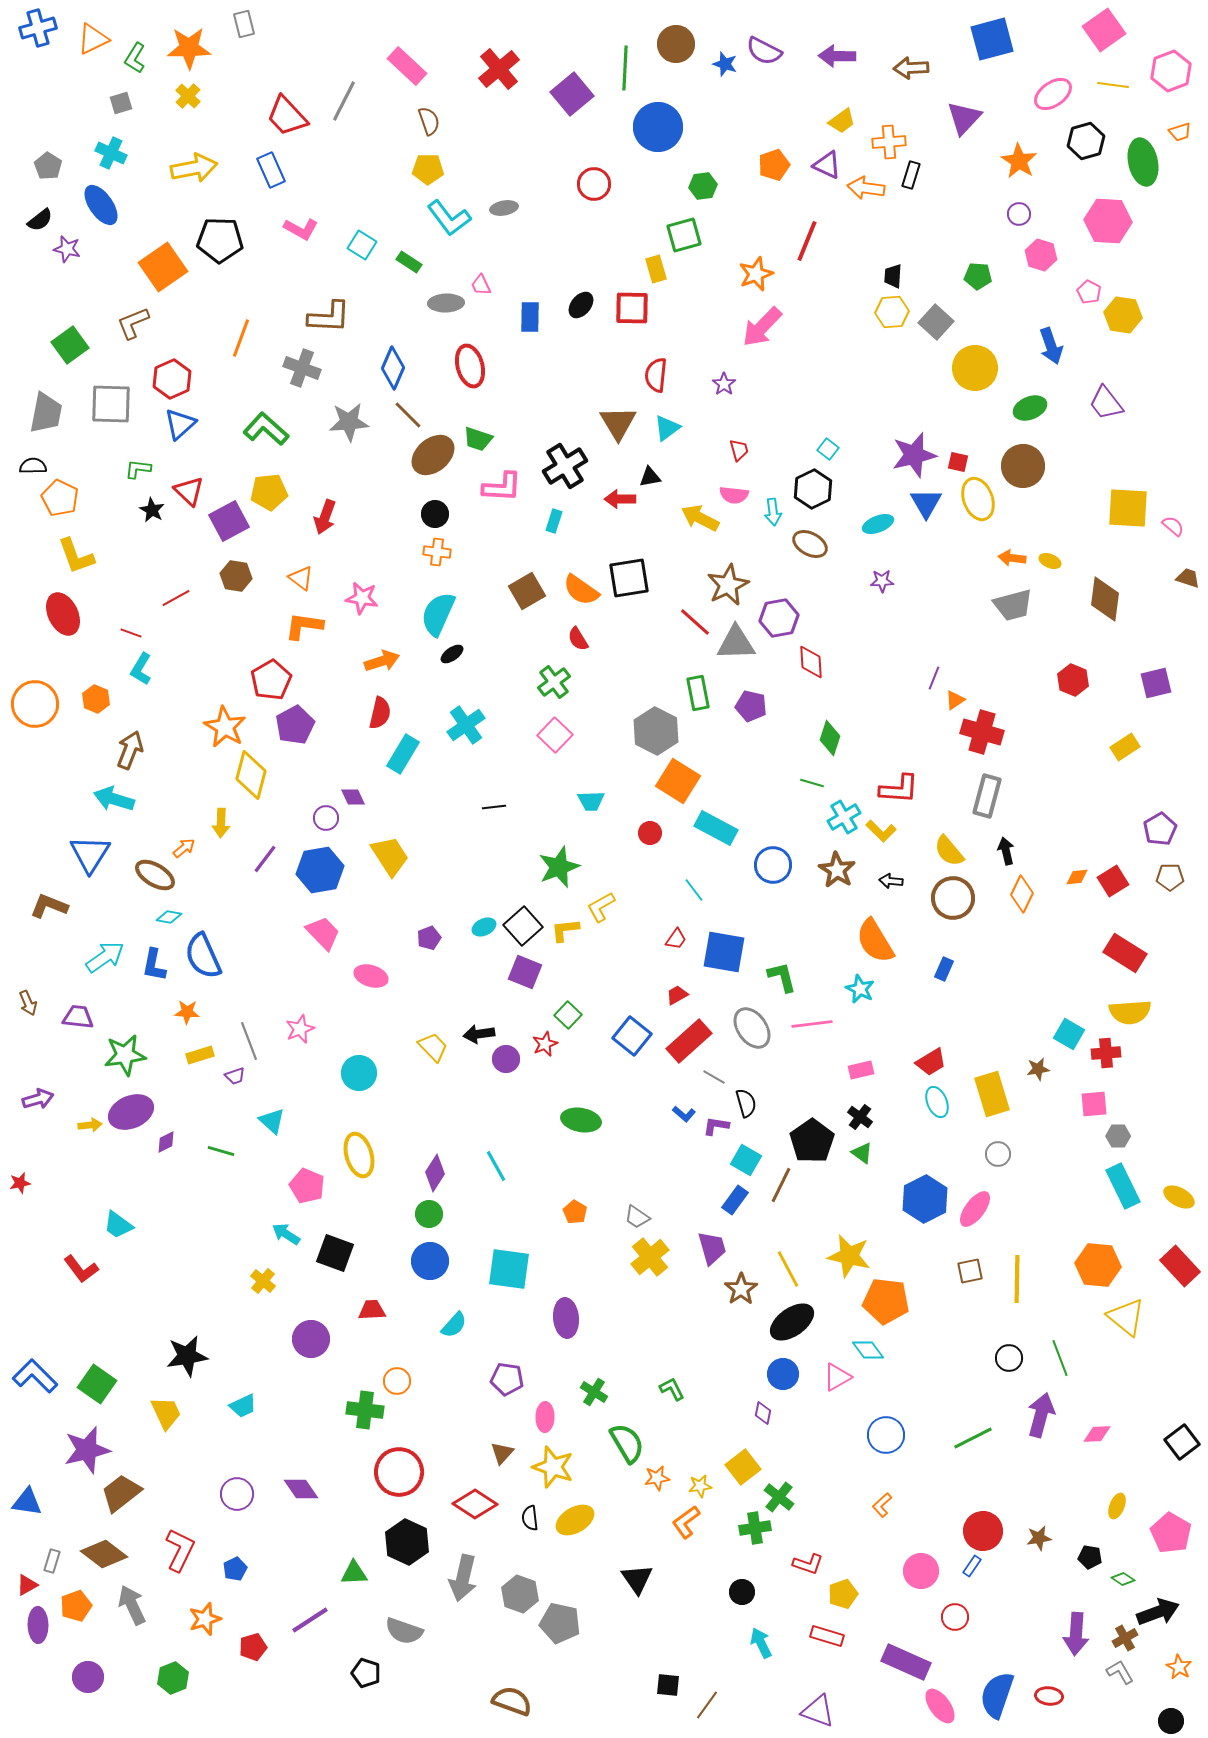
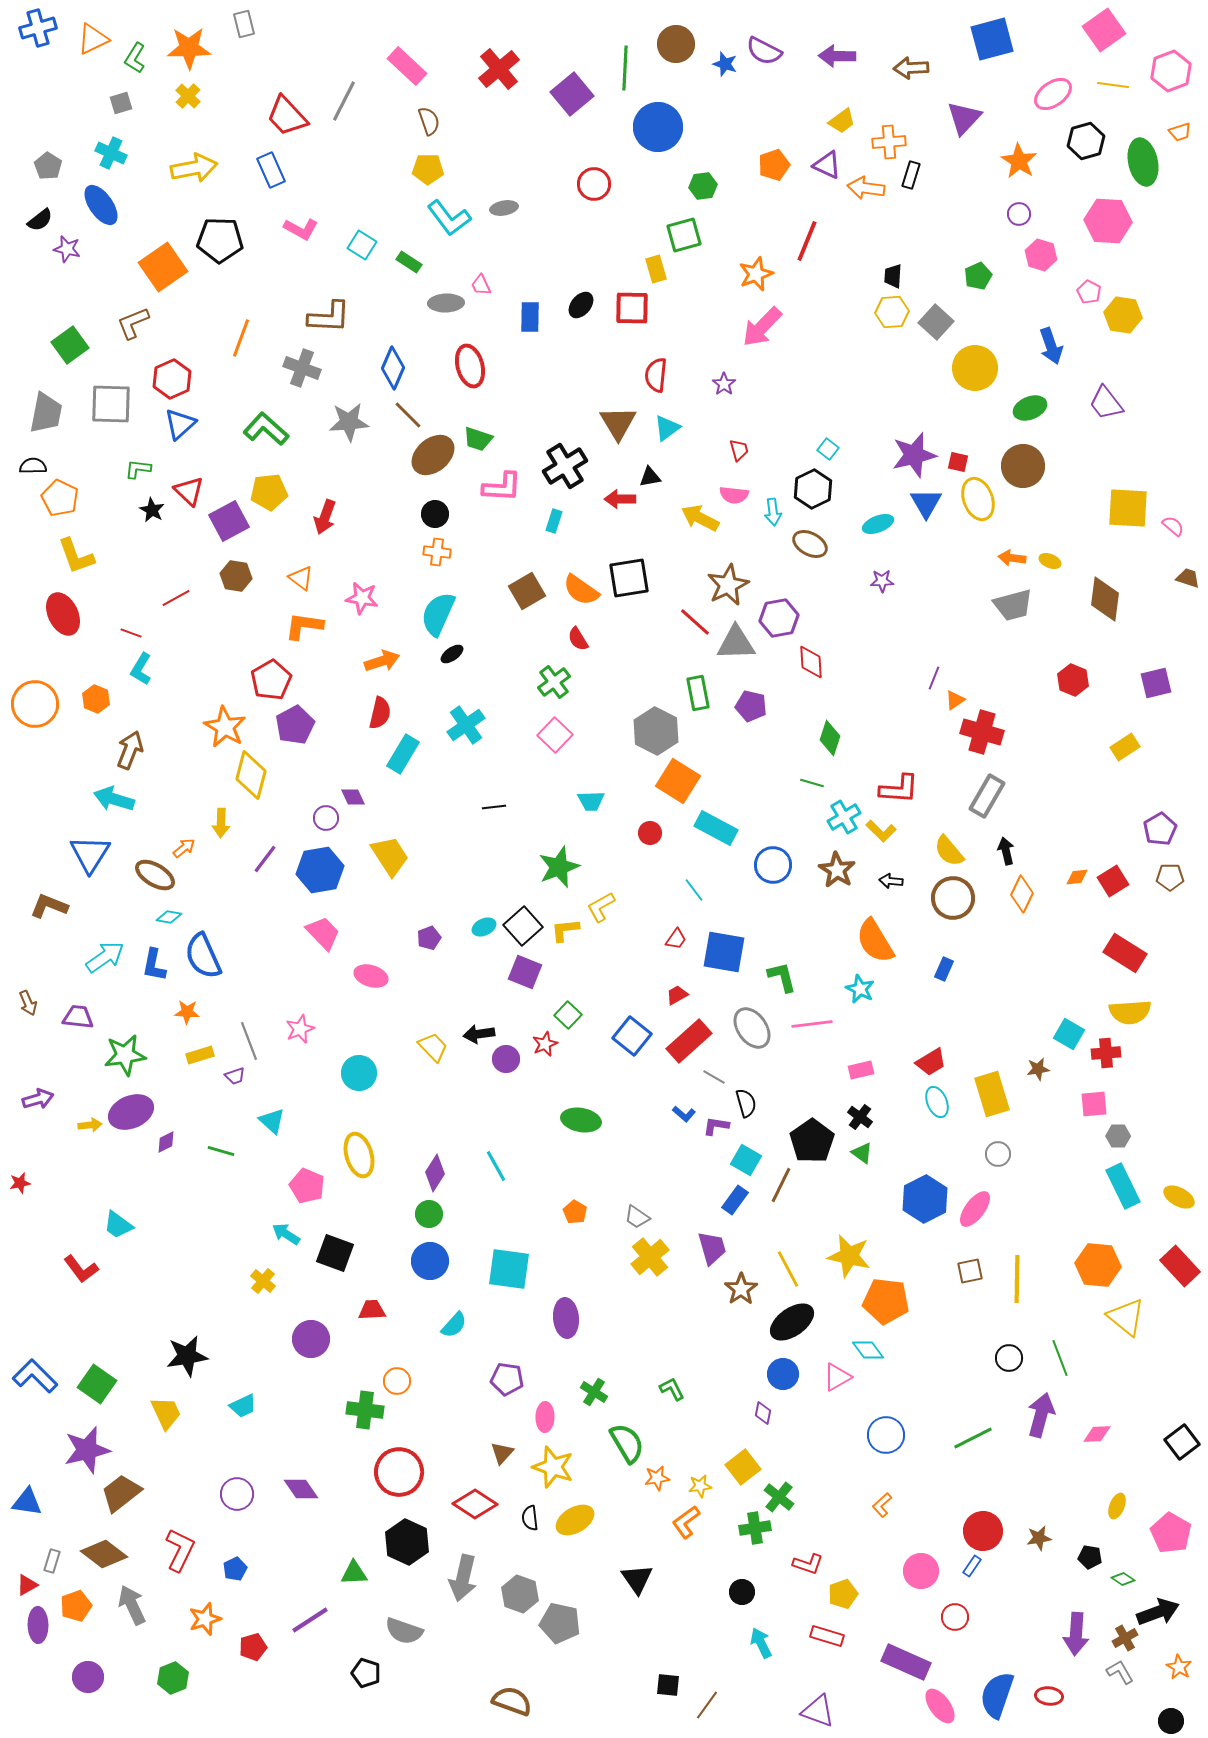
green pentagon at (978, 276): rotated 28 degrees counterclockwise
gray rectangle at (987, 796): rotated 15 degrees clockwise
